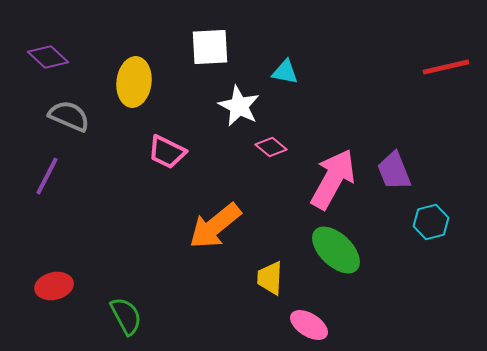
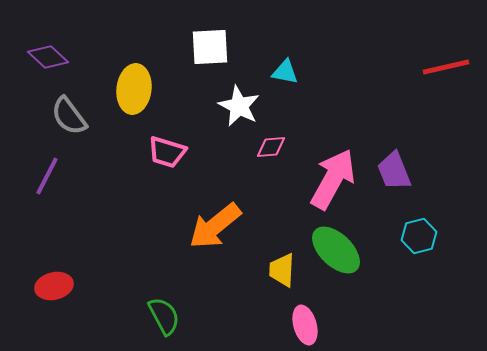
yellow ellipse: moved 7 px down
gray semicircle: rotated 150 degrees counterclockwise
pink diamond: rotated 44 degrees counterclockwise
pink trapezoid: rotated 9 degrees counterclockwise
cyan hexagon: moved 12 px left, 14 px down
yellow trapezoid: moved 12 px right, 8 px up
green semicircle: moved 38 px right
pink ellipse: moved 4 px left; rotated 42 degrees clockwise
